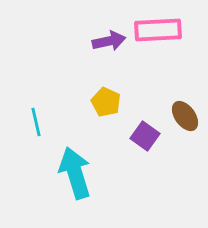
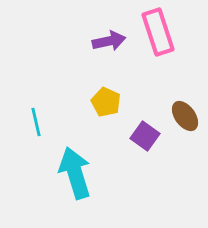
pink rectangle: moved 2 px down; rotated 75 degrees clockwise
